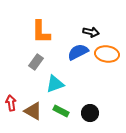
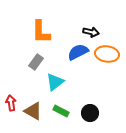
cyan triangle: moved 2 px up; rotated 18 degrees counterclockwise
